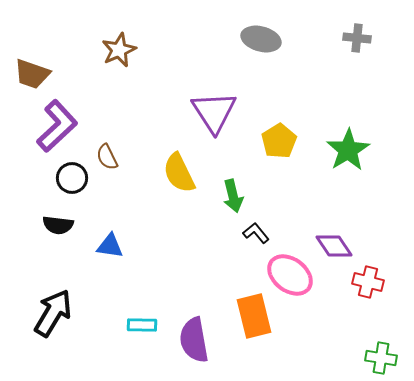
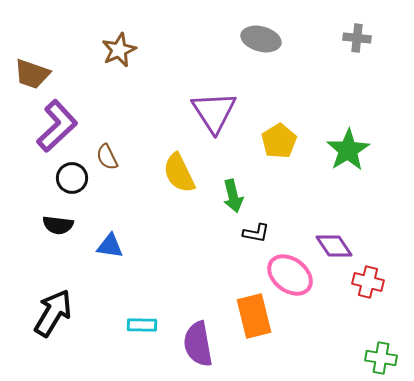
black L-shape: rotated 140 degrees clockwise
purple semicircle: moved 4 px right, 4 px down
